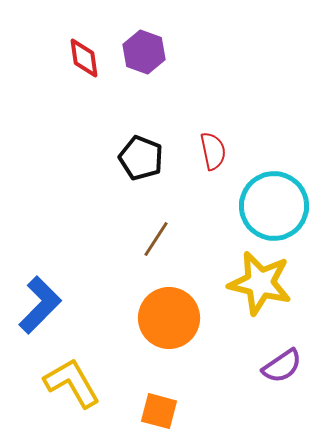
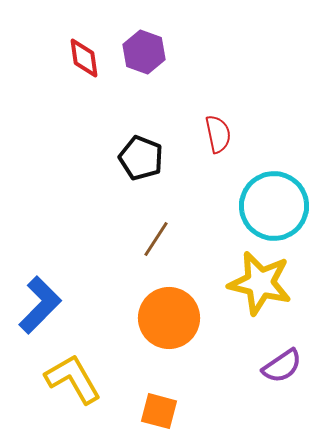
red semicircle: moved 5 px right, 17 px up
yellow L-shape: moved 1 px right, 4 px up
